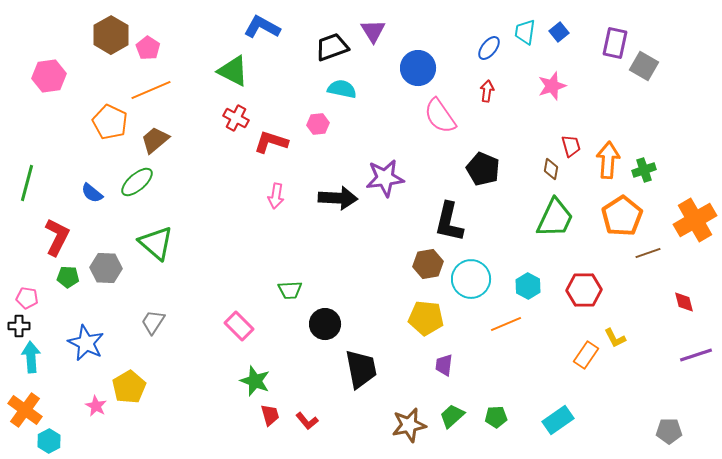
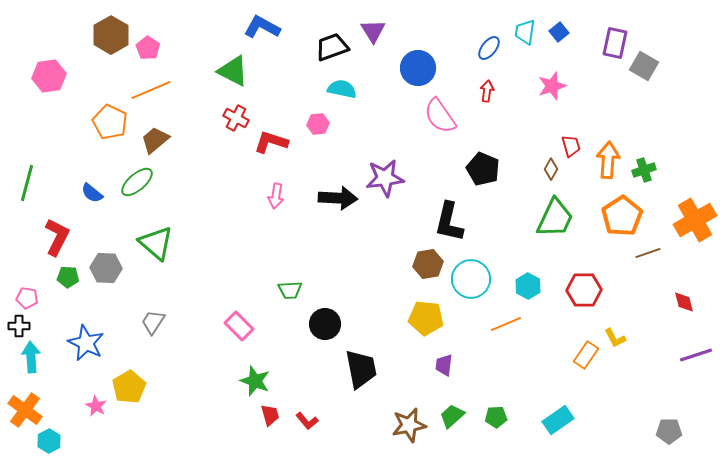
brown diamond at (551, 169): rotated 20 degrees clockwise
